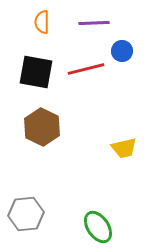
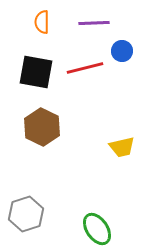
red line: moved 1 px left, 1 px up
yellow trapezoid: moved 2 px left, 1 px up
gray hexagon: rotated 12 degrees counterclockwise
green ellipse: moved 1 px left, 2 px down
